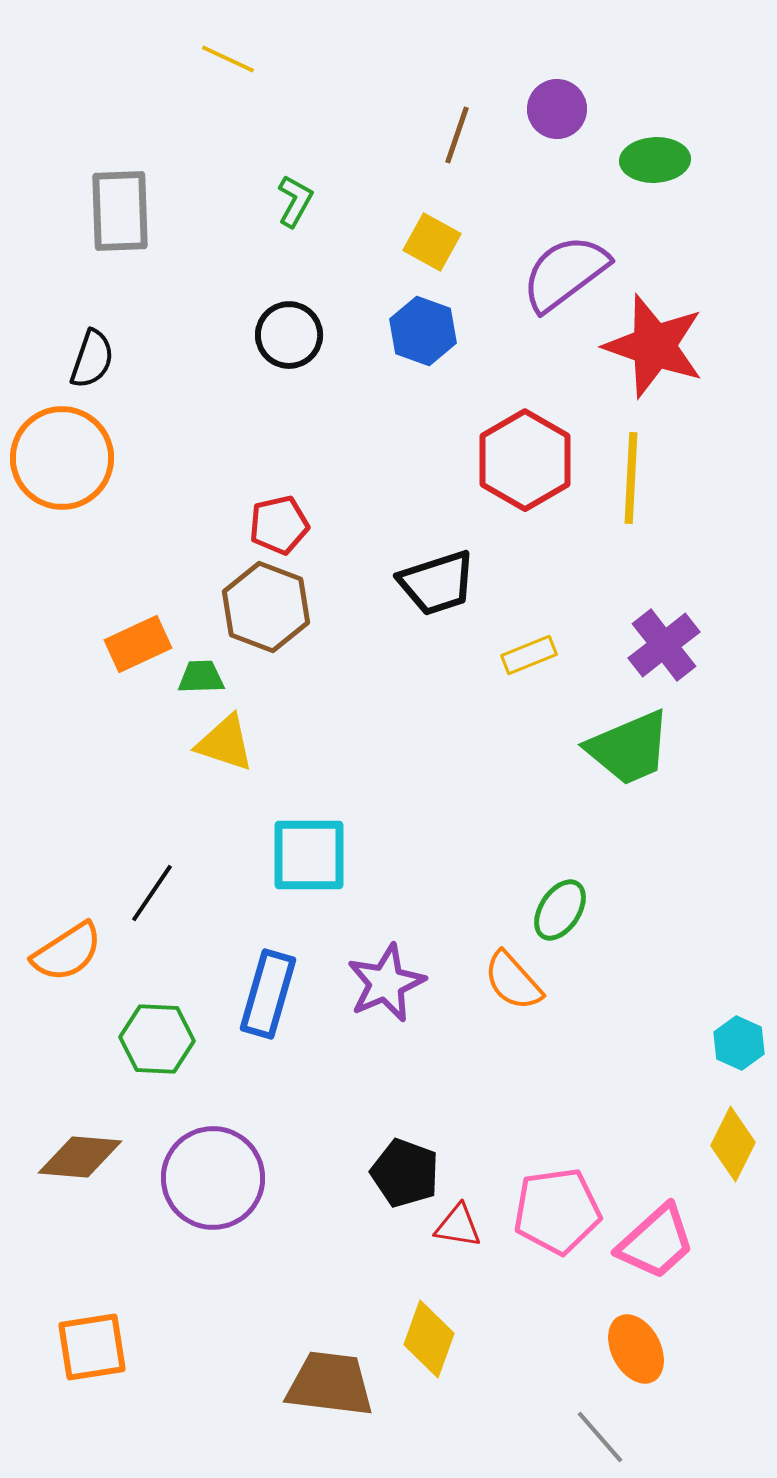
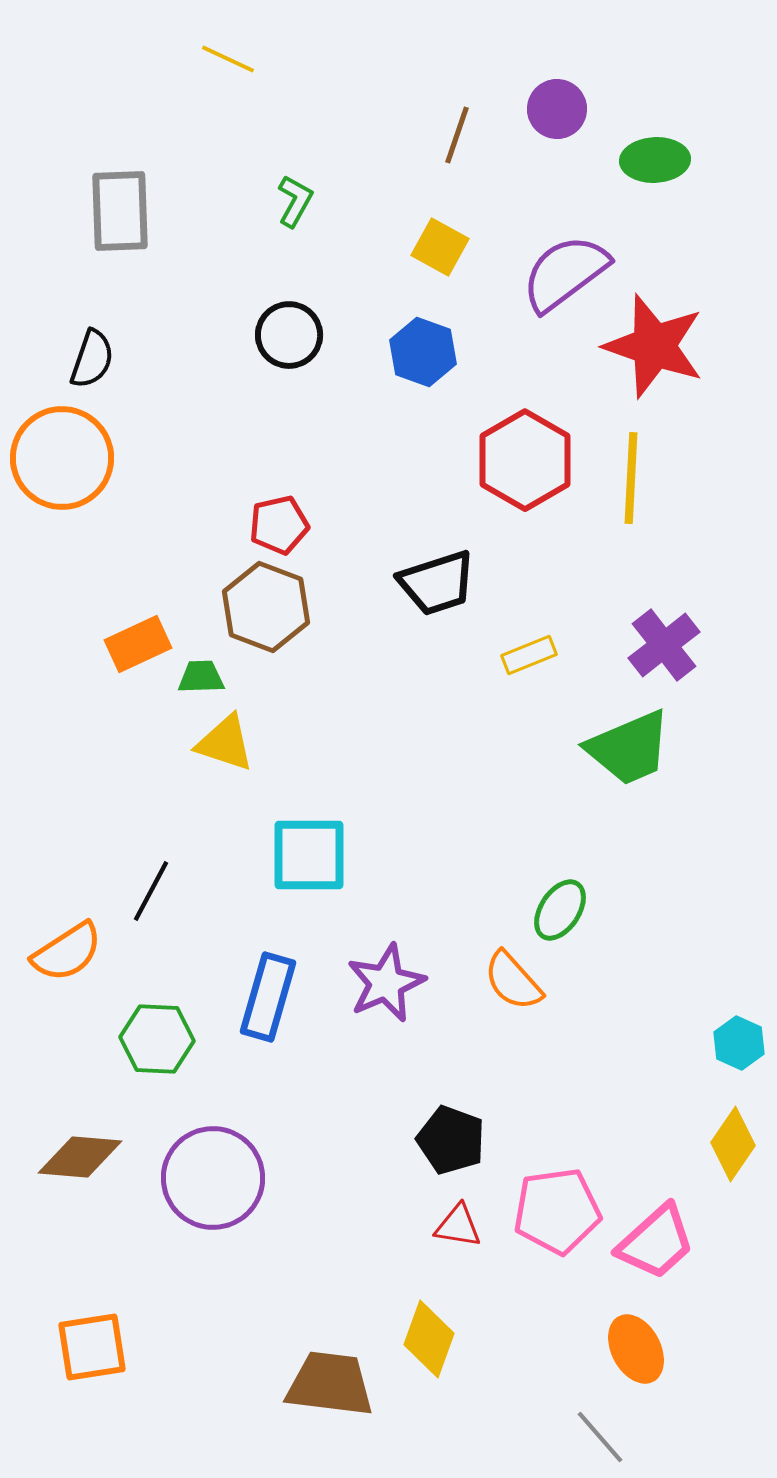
yellow square at (432, 242): moved 8 px right, 5 px down
blue hexagon at (423, 331): moved 21 px down
black line at (152, 893): moved 1 px left, 2 px up; rotated 6 degrees counterclockwise
blue rectangle at (268, 994): moved 3 px down
yellow diamond at (733, 1144): rotated 8 degrees clockwise
black pentagon at (405, 1173): moved 46 px right, 33 px up
